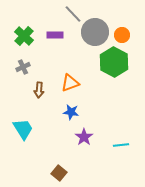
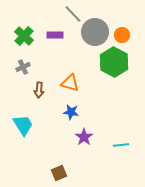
orange triangle: rotated 36 degrees clockwise
cyan trapezoid: moved 4 px up
brown square: rotated 28 degrees clockwise
